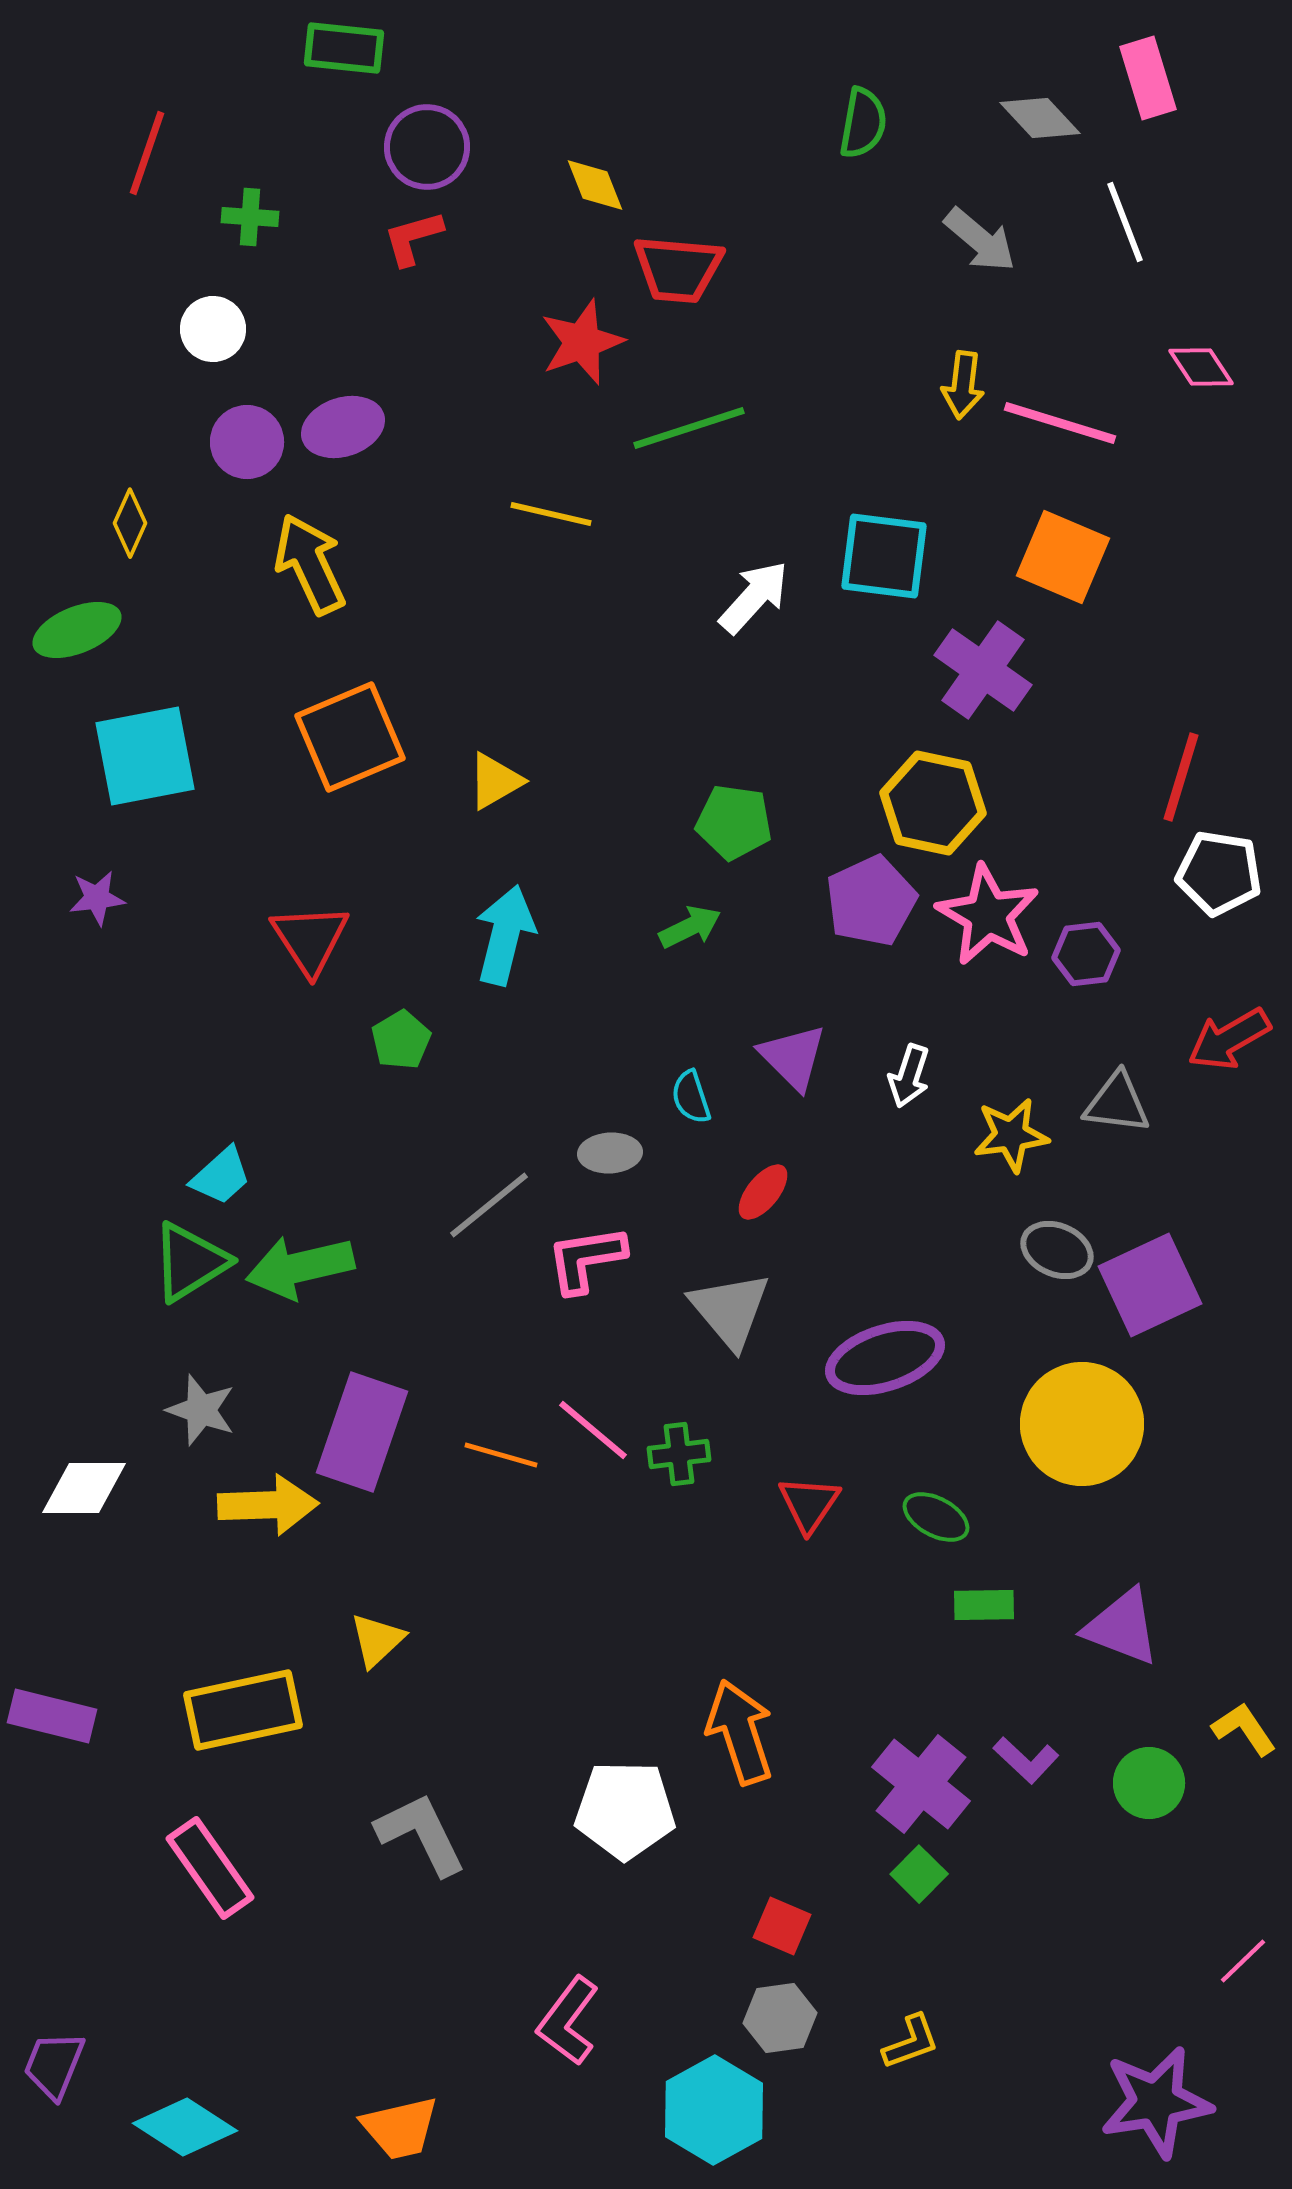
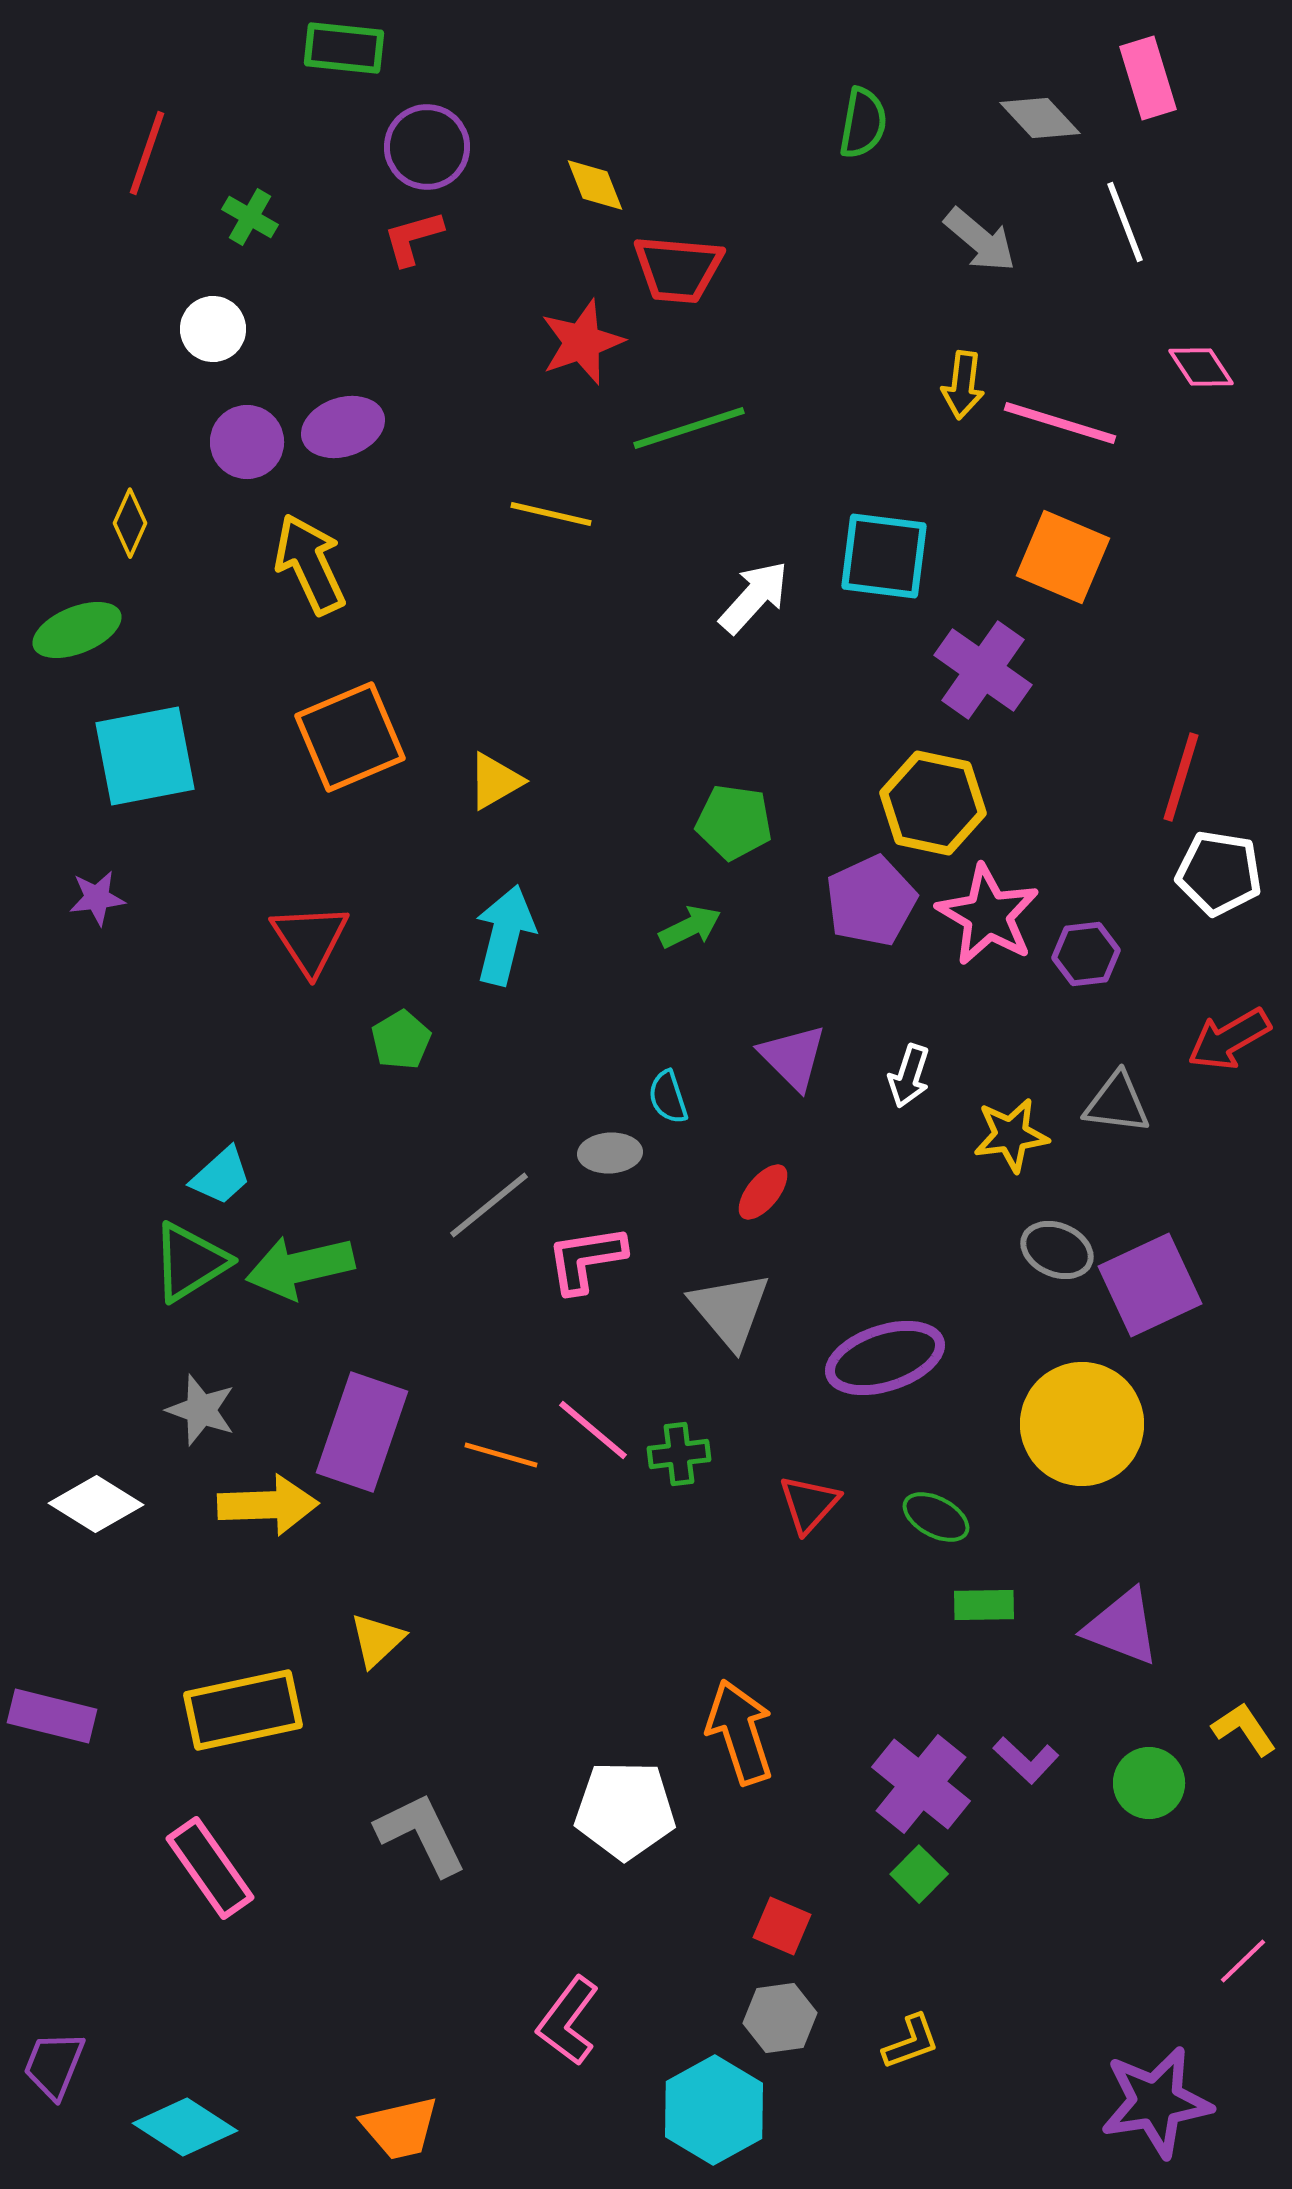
green cross at (250, 217): rotated 26 degrees clockwise
cyan semicircle at (691, 1097): moved 23 px left
white diamond at (84, 1488): moved 12 px right, 16 px down; rotated 32 degrees clockwise
red triangle at (809, 1504): rotated 8 degrees clockwise
